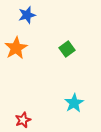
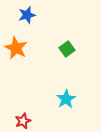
orange star: rotated 15 degrees counterclockwise
cyan star: moved 8 px left, 4 px up
red star: moved 1 px down
